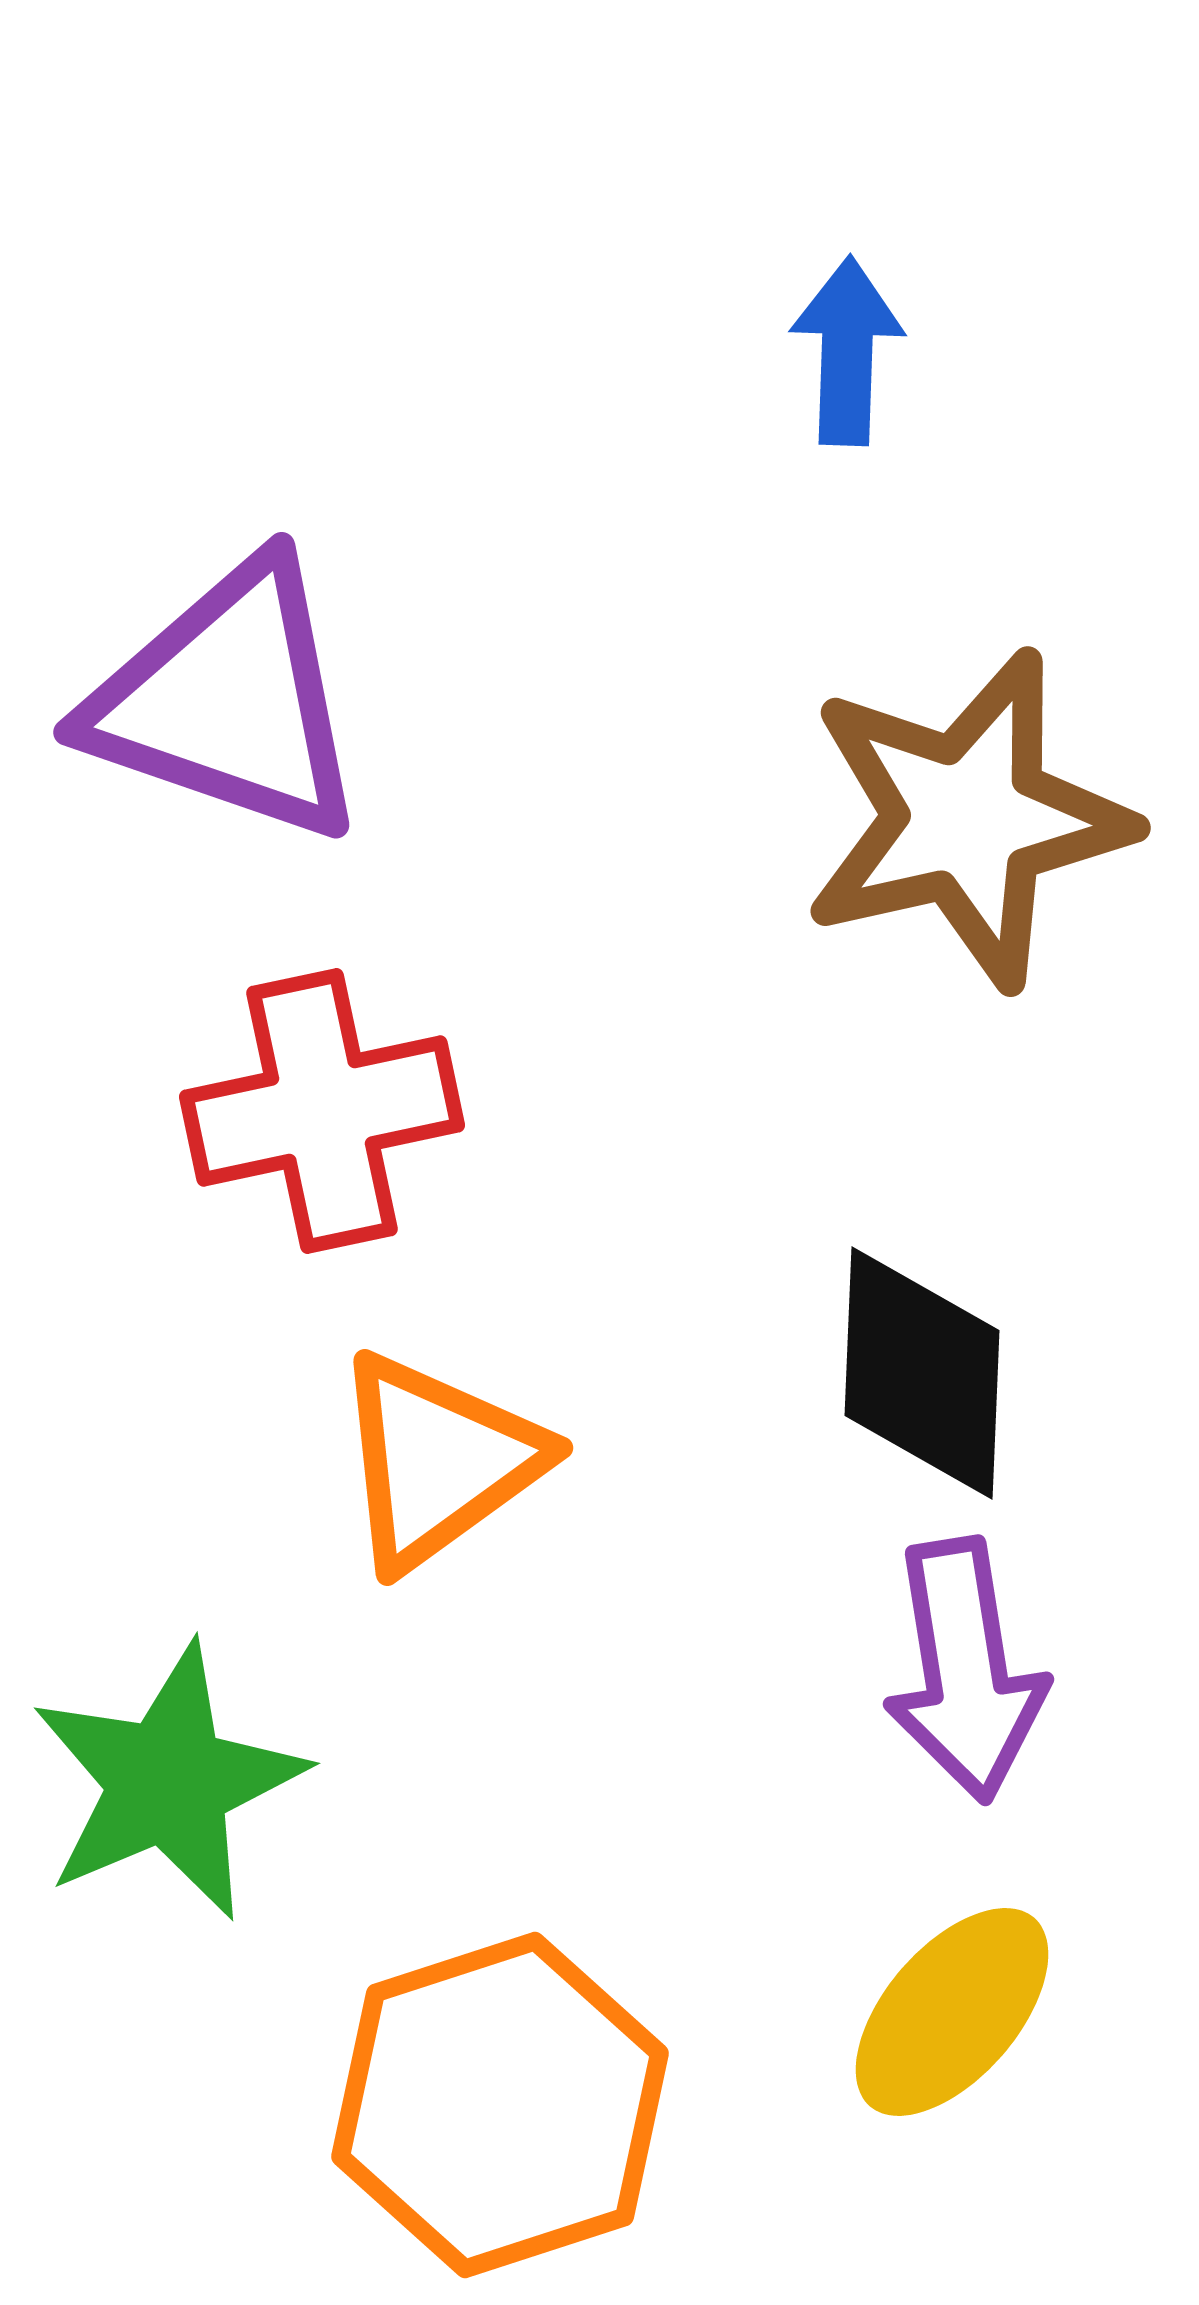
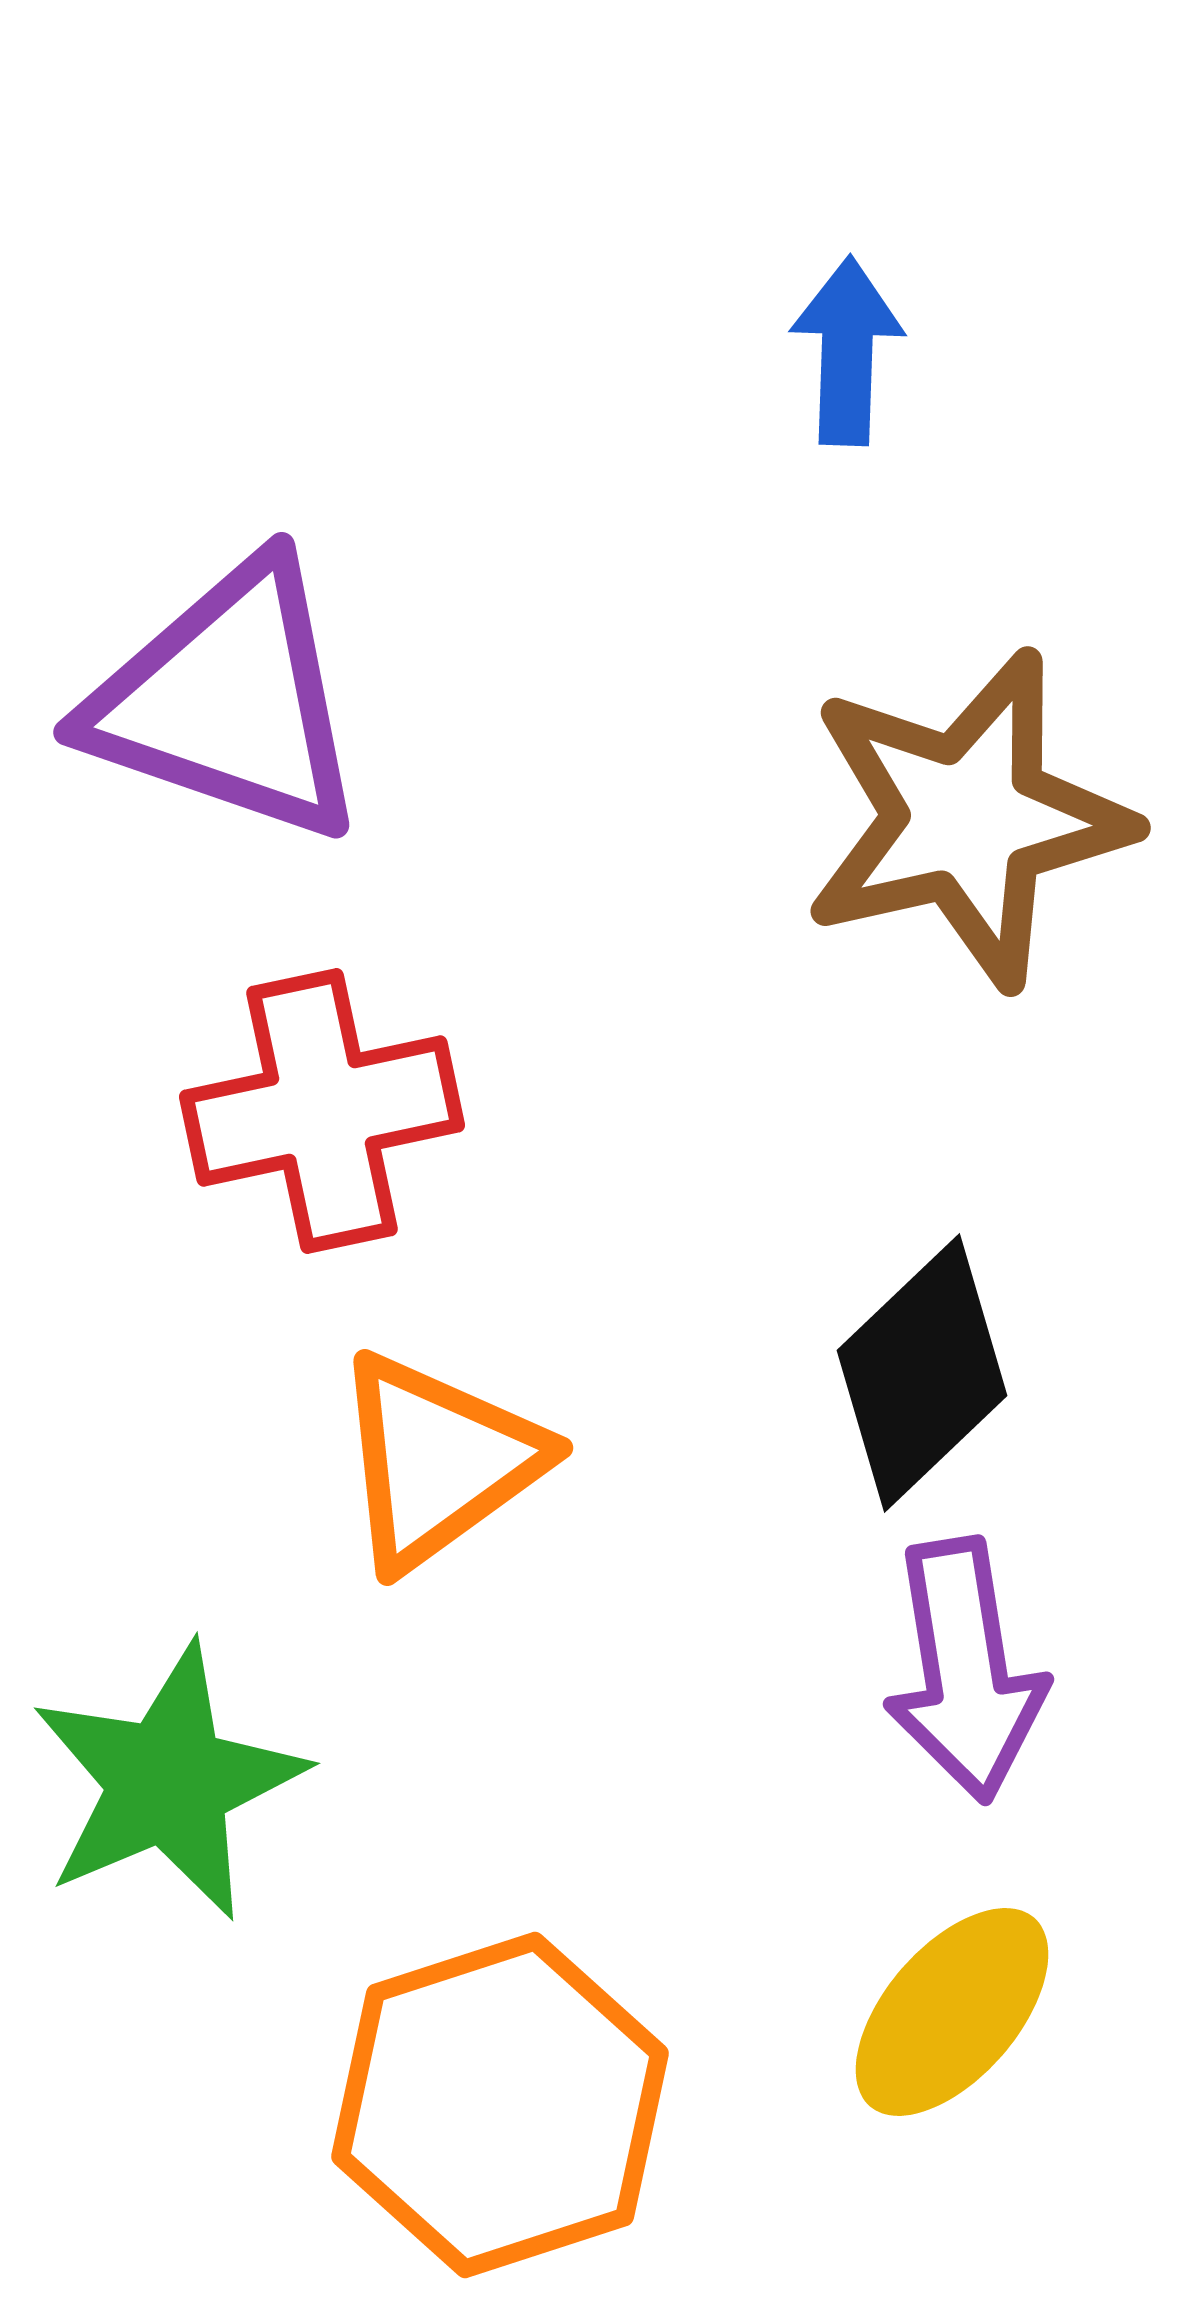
black diamond: rotated 44 degrees clockwise
